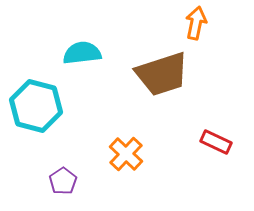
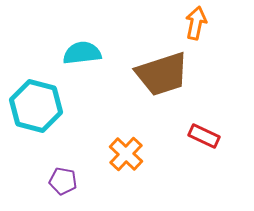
red rectangle: moved 12 px left, 6 px up
purple pentagon: rotated 28 degrees counterclockwise
